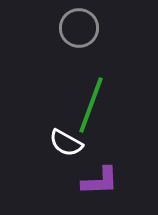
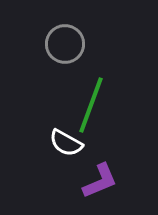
gray circle: moved 14 px left, 16 px down
purple L-shape: rotated 21 degrees counterclockwise
